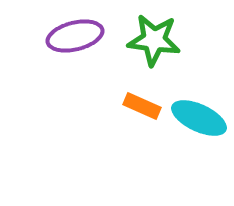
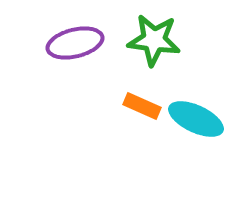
purple ellipse: moved 7 px down
cyan ellipse: moved 3 px left, 1 px down
